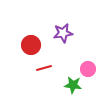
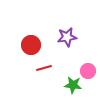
purple star: moved 4 px right, 4 px down
pink circle: moved 2 px down
